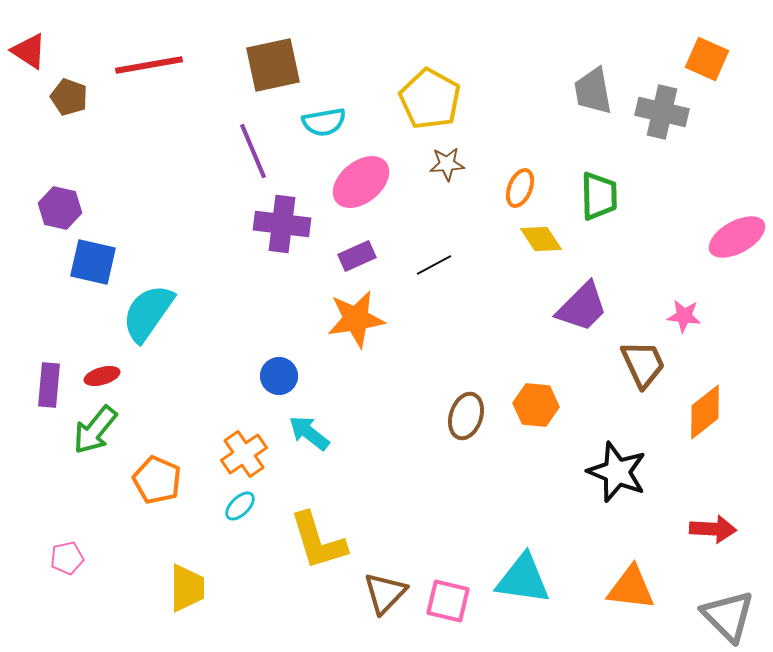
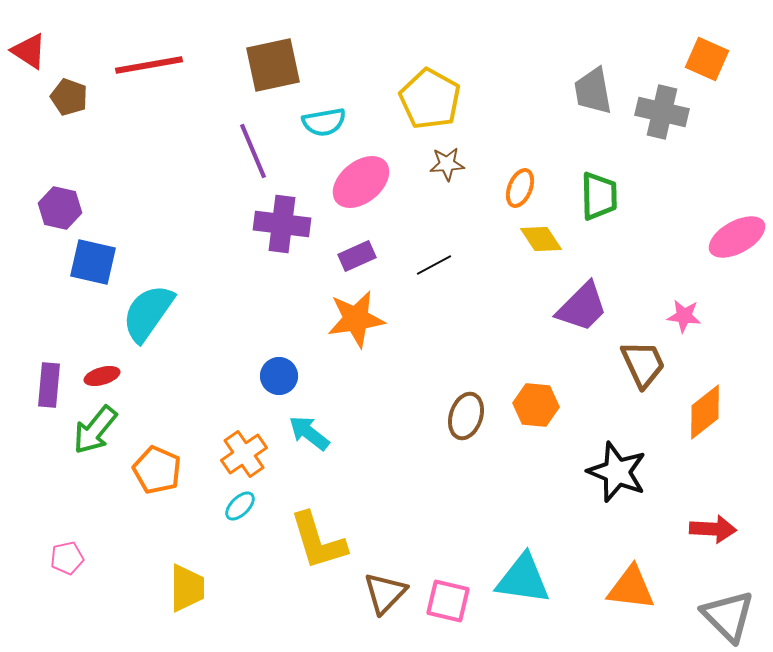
orange pentagon at (157, 480): moved 10 px up
